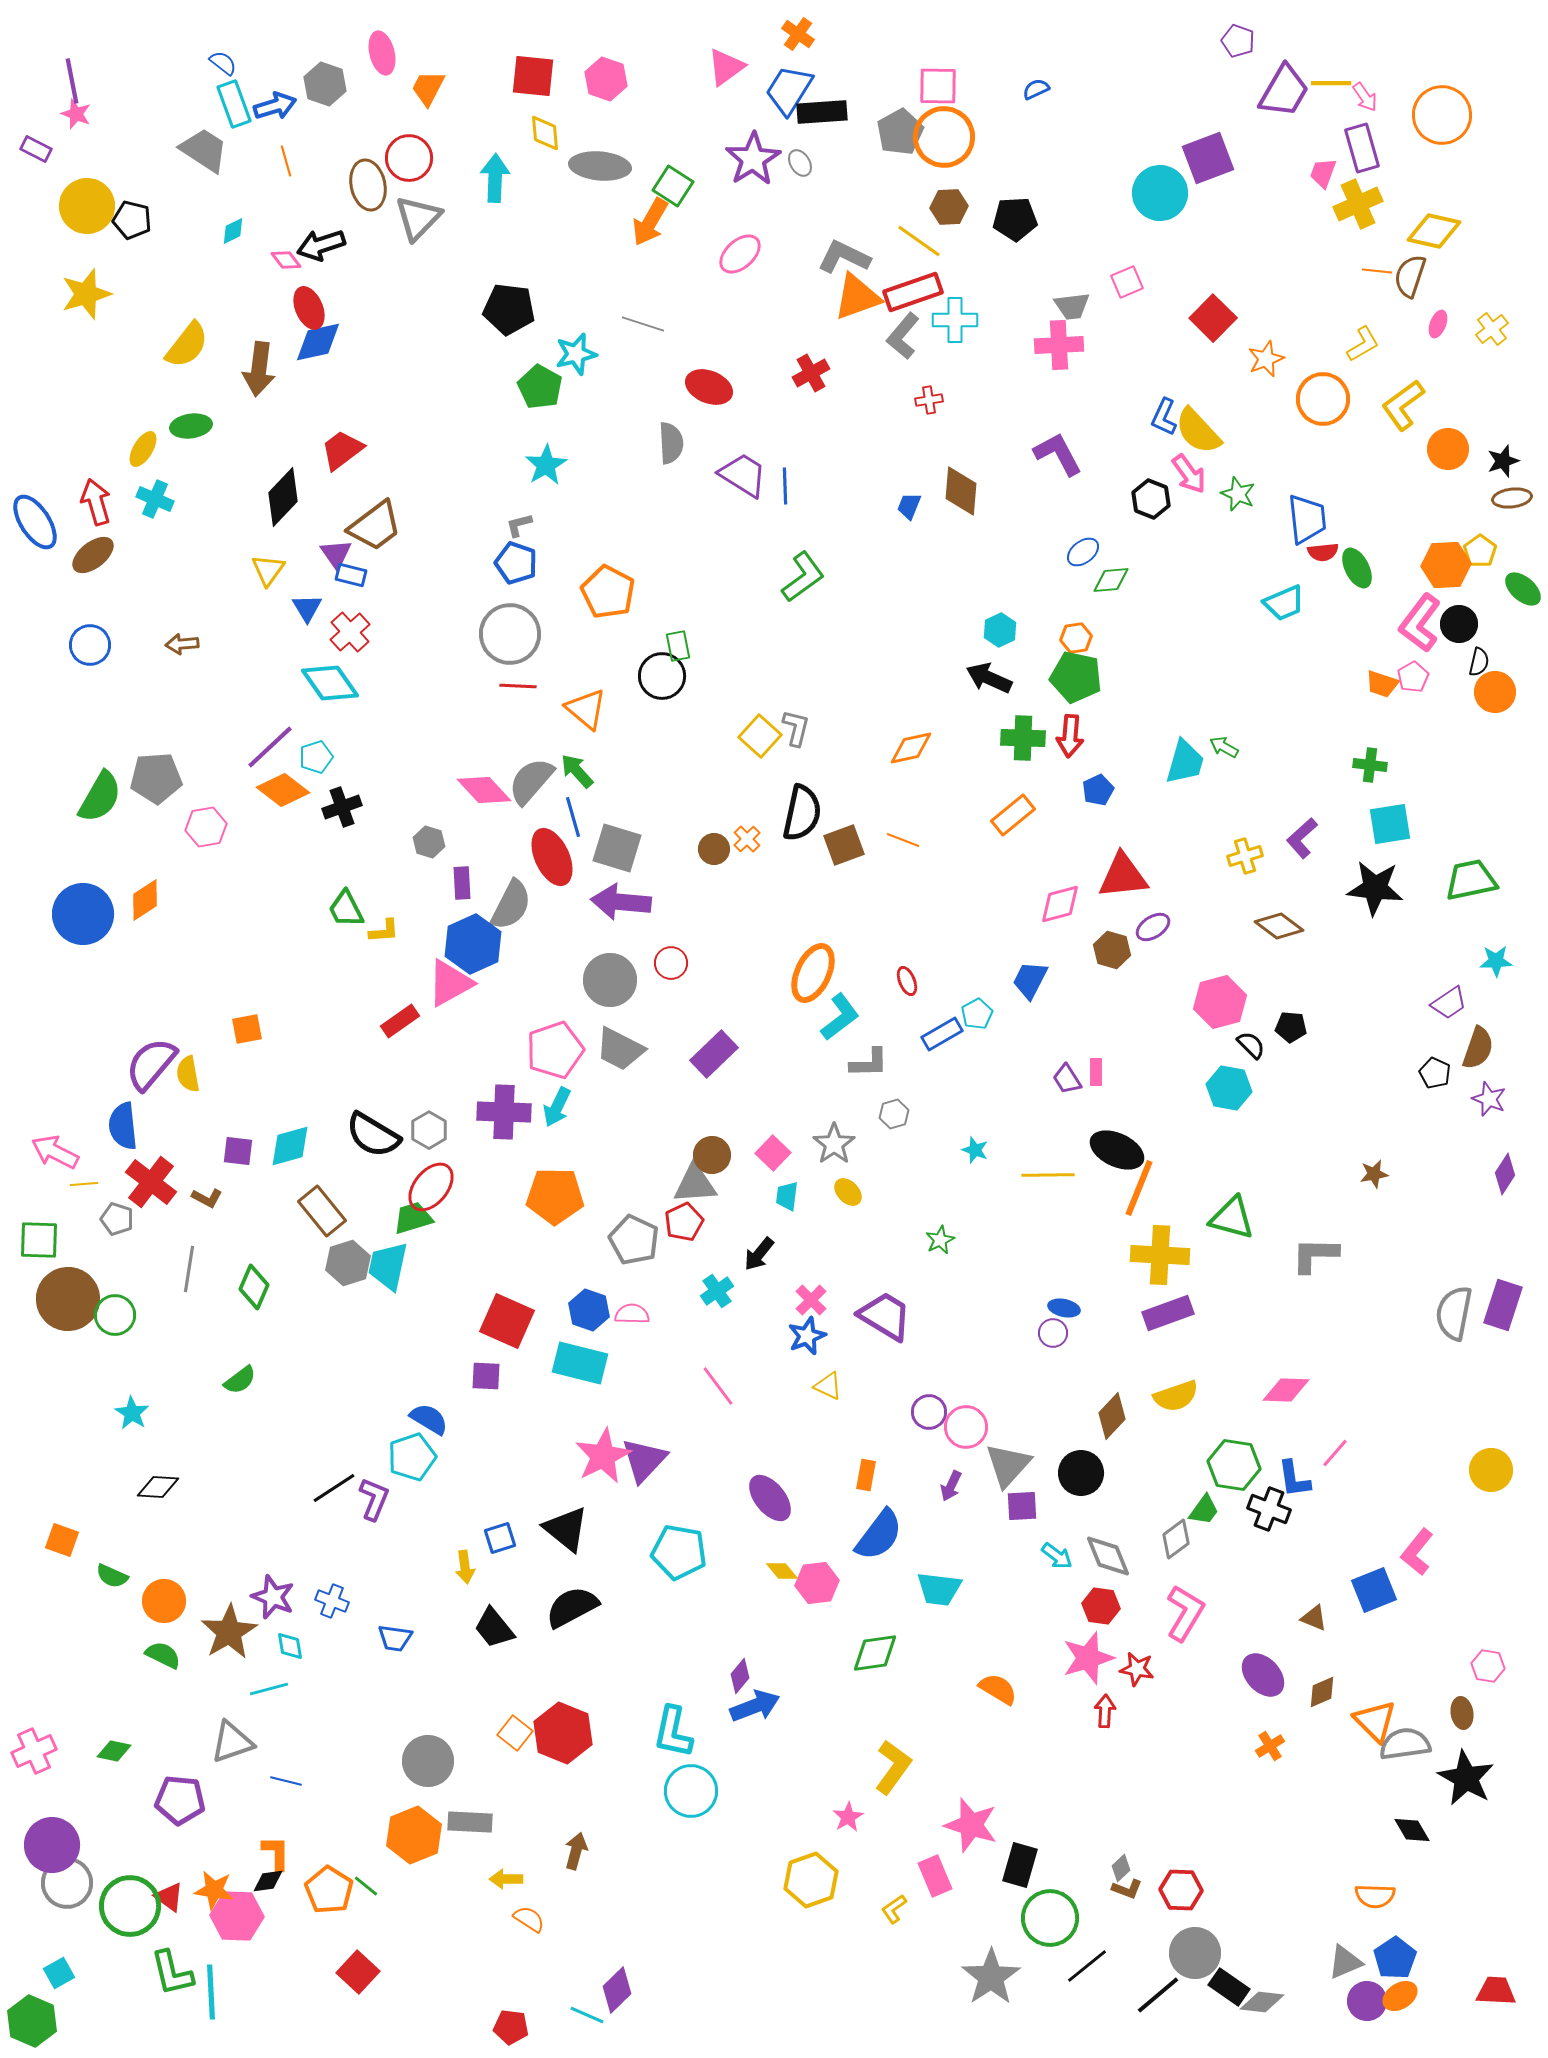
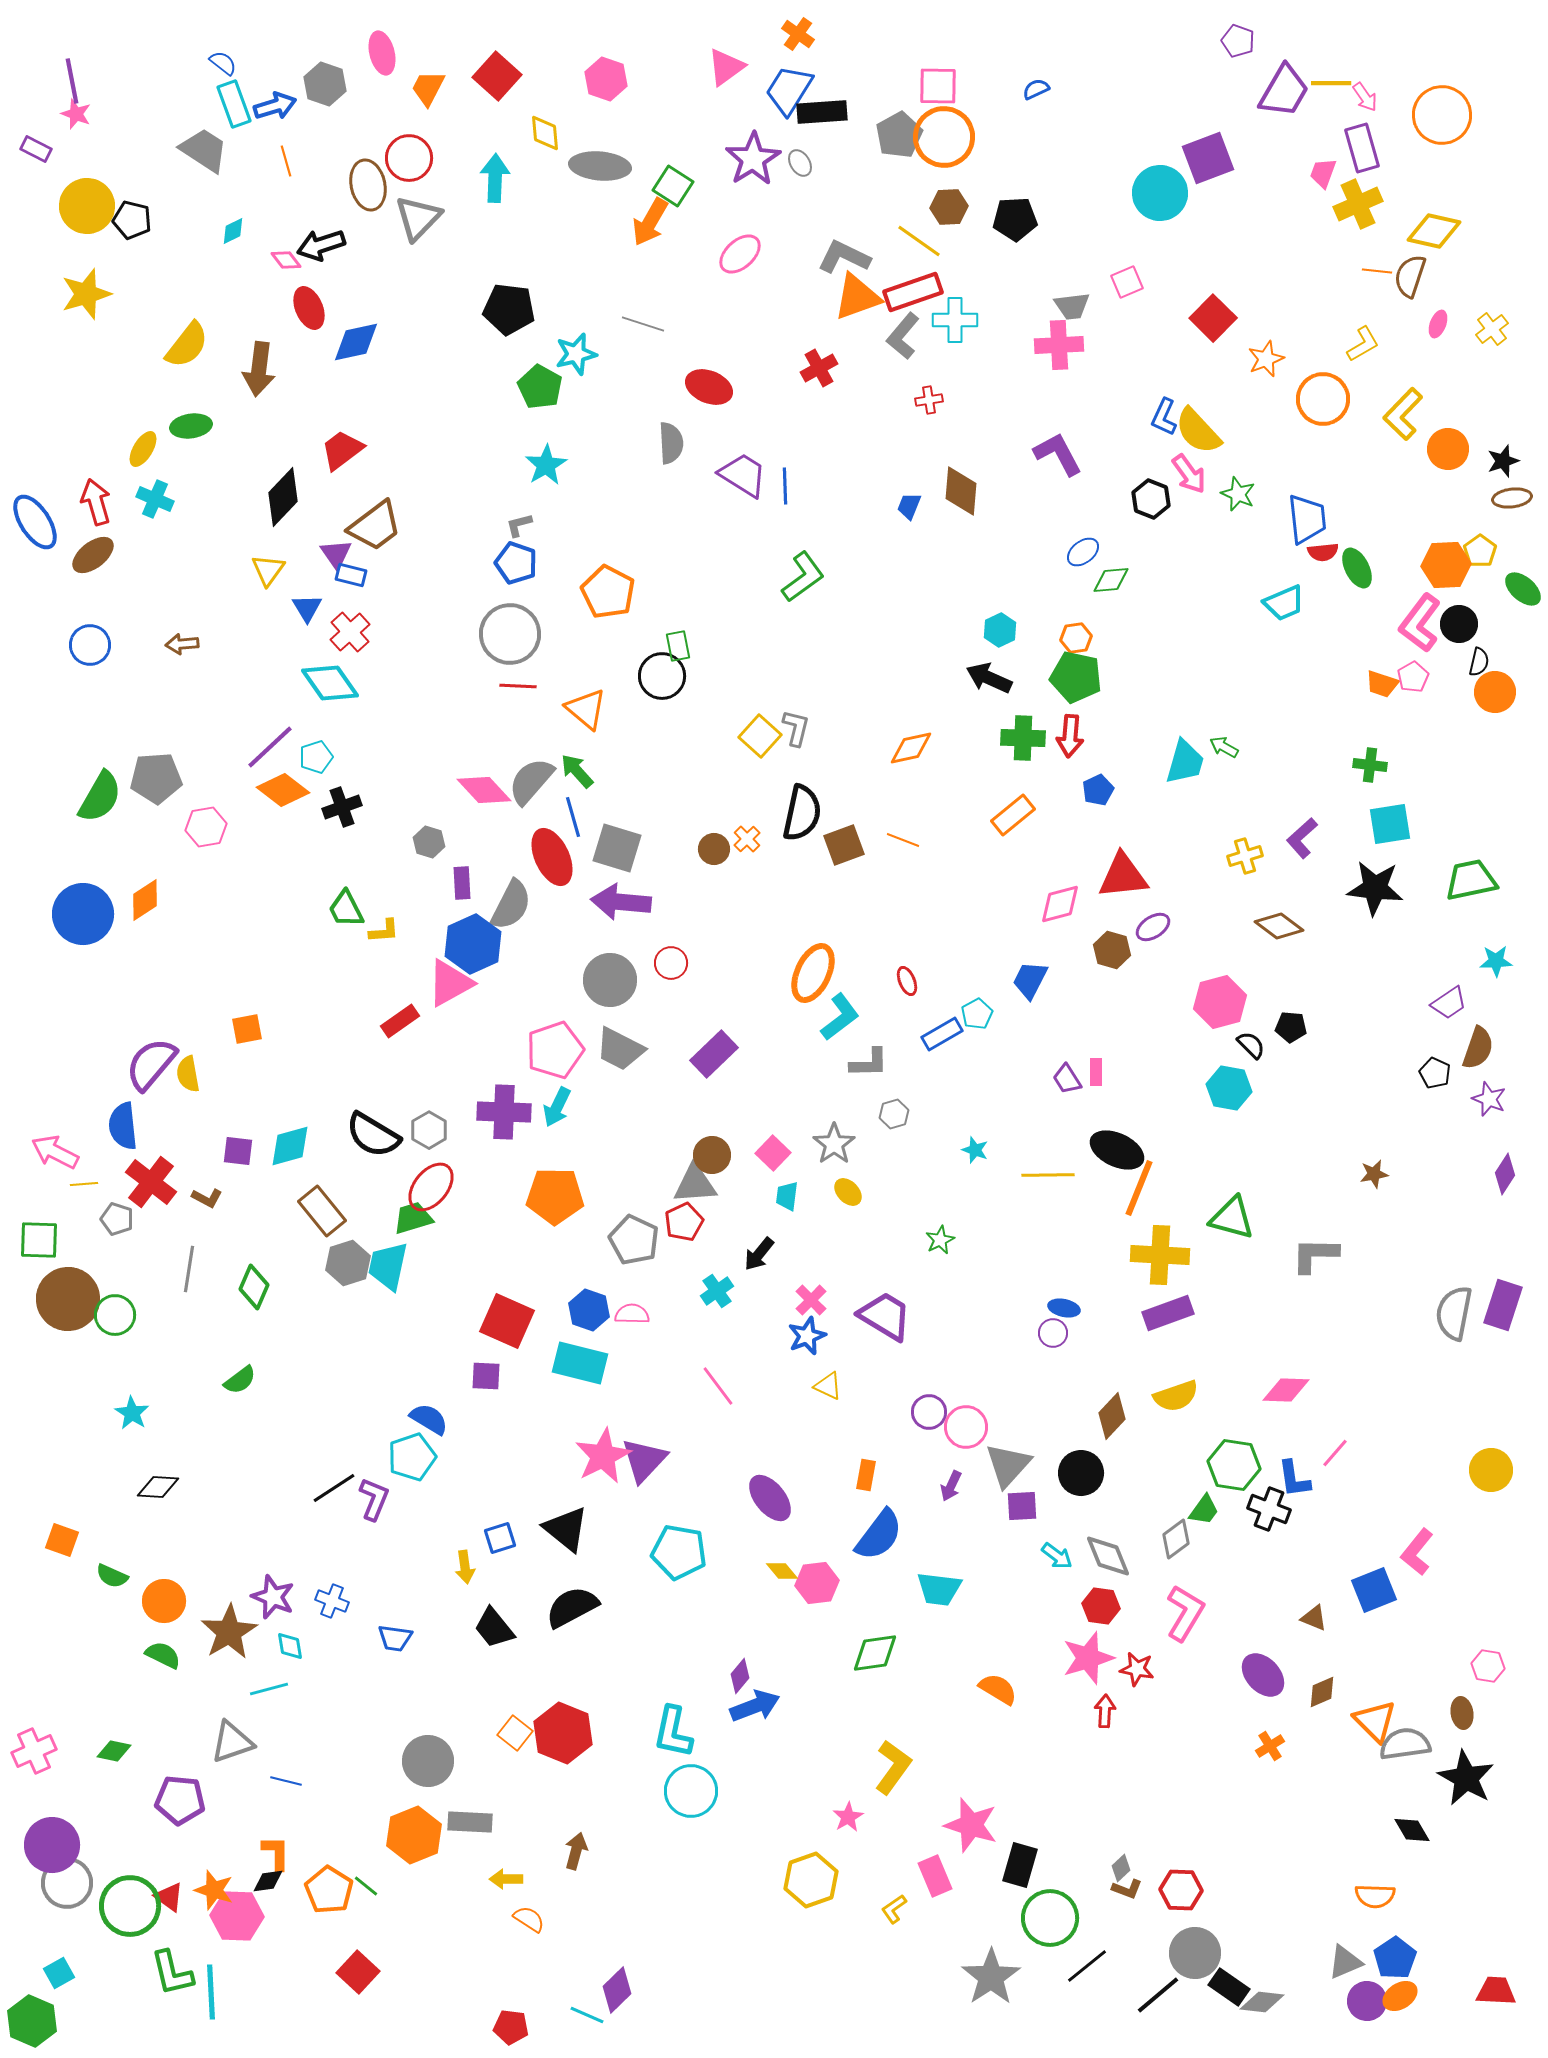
red square at (533, 76): moved 36 px left; rotated 36 degrees clockwise
gray pentagon at (900, 132): moved 1 px left, 3 px down
blue diamond at (318, 342): moved 38 px right
red cross at (811, 373): moved 8 px right, 5 px up
yellow L-shape at (1403, 405): moved 9 px down; rotated 10 degrees counterclockwise
orange star at (214, 1890): rotated 9 degrees clockwise
